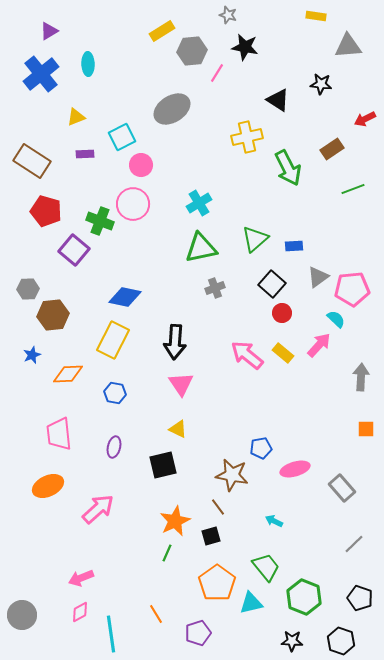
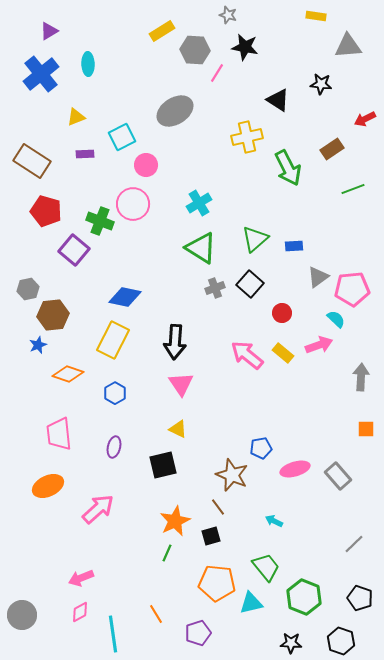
gray hexagon at (192, 51): moved 3 px right, 1 px up; rotated 8 degrees clockwise
gray ellipse at (172, 109): moved 3 px right, 2 px down
pink circle at (141, 165): moved 5 px right
green triangle at (201, 248): rotated 44 degrees clockwise
black square at (272, 284): moved 22 px left
gray hexagon at (28, 289): rotated 10 degrees counterclockwise
pink arrow at (319, 345): rotated 28 degrees clockwise
blue star at (32, 355): moved 6 px right, 10 px up
orange diamond at (68, 374): rotated 20 degrees clockwise
blue hexagon at (115, 393): rotated 20 degrees clockwise
brown star at (232, 475): rotated 12 degrees clockwise
gray rectangle at (342, 488): moved 4 px left, 12 px up
orange pentagon at (217, 583): rotated 30 degrees counterclockwise
cyan line at (111, 634): moved 2 px right
black star at (292, 641): moved 1 px left, 2 px down
